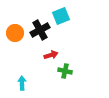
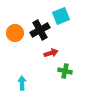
red arrow: moved 2 px up
